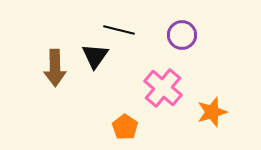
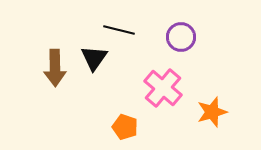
purple circle: moved 1 px left, 2 px down
black triangle: moved 1 px left, 2 px down
orange pentagon: rotated 15 degrees counterclockwise
